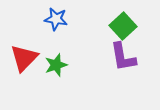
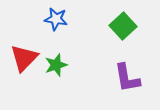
purple L-shape: moved 4 px right, 21 px down
